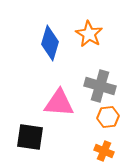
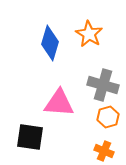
gray cross: moved 3 px right, 1 px up
orange hexagon: rotated 10 degrees counterclockwise
